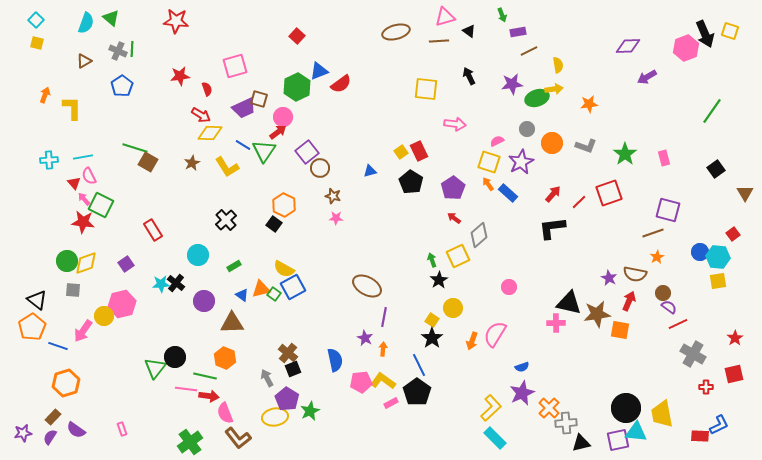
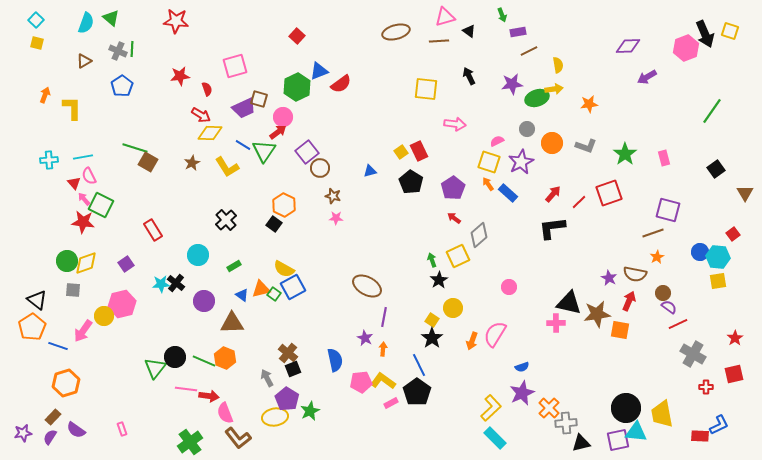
green line at (205, 376): moved 1 px left, 15 px up; rotated 10 degrees clockwise
